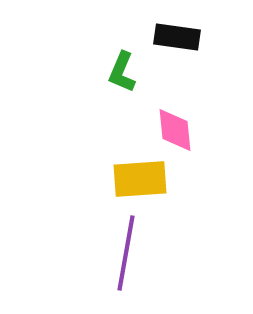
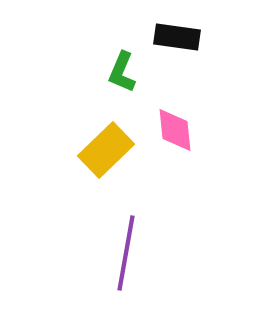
yellow rectangle: moved 34 px left, 29 px up; rotated 40 degrees counterclockwise
